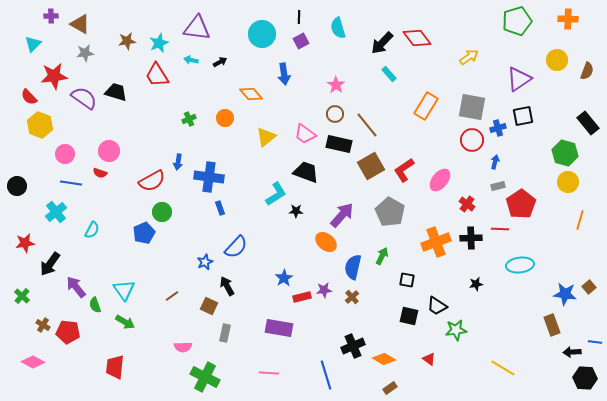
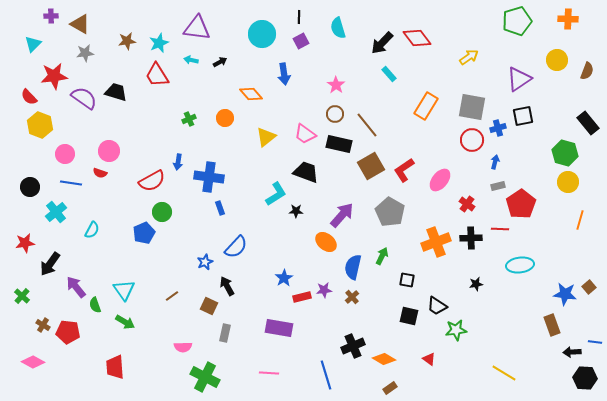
black circle at (17, 186): moved 13 px right, 1 px down
red trapezoid at (115, 367): rotated 10 degrees counterclockwise
yellow line at (503, 368): moved 1 px right, 5 px down
